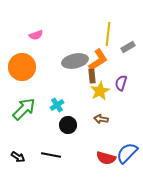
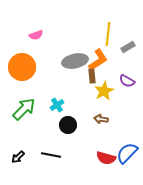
purple semicircle: moved 6 px right, 2 px up; rotated 77 degrees counterclockwise
yellow star: moved 4 px right
black arrow: rotated 104 degrees clockwise
